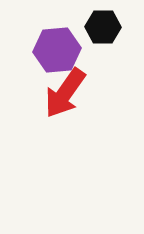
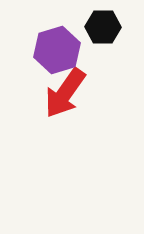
purple hexagon: rotated 12 degrees counterclockwise
